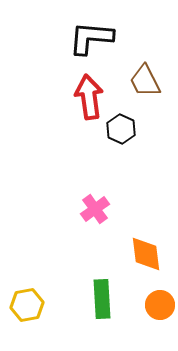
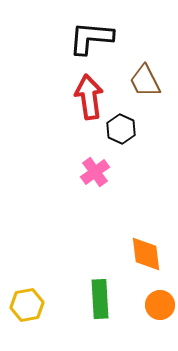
pink cross: moved 37 px up
green rectangle: moved 2 px left
